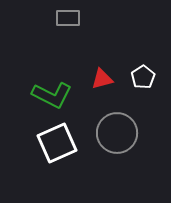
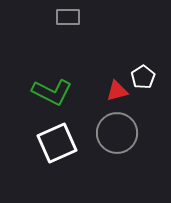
gray rectangle: moved 1 px up
red triangle: moved 15 px right, 12 px down
green L-shape: moved 3 px up
